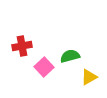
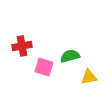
pink square: rotated 30 degrees counterclockwise
yellow triangle: rotated 18 degrees clockwise
